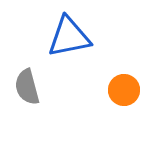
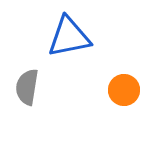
gray semicircle: rotated 24 degrees clockwise
